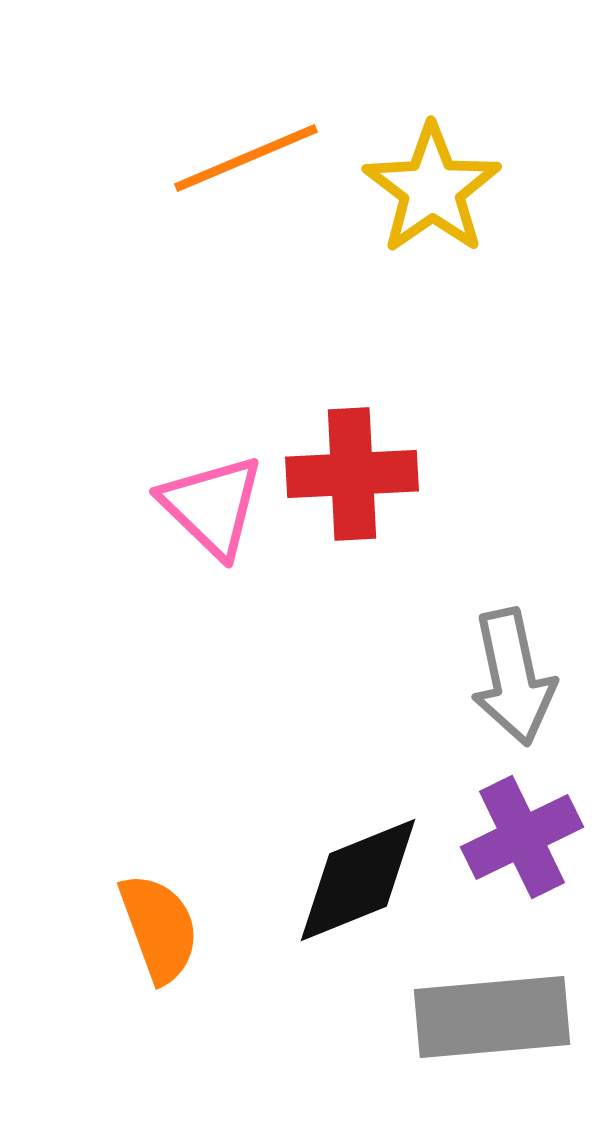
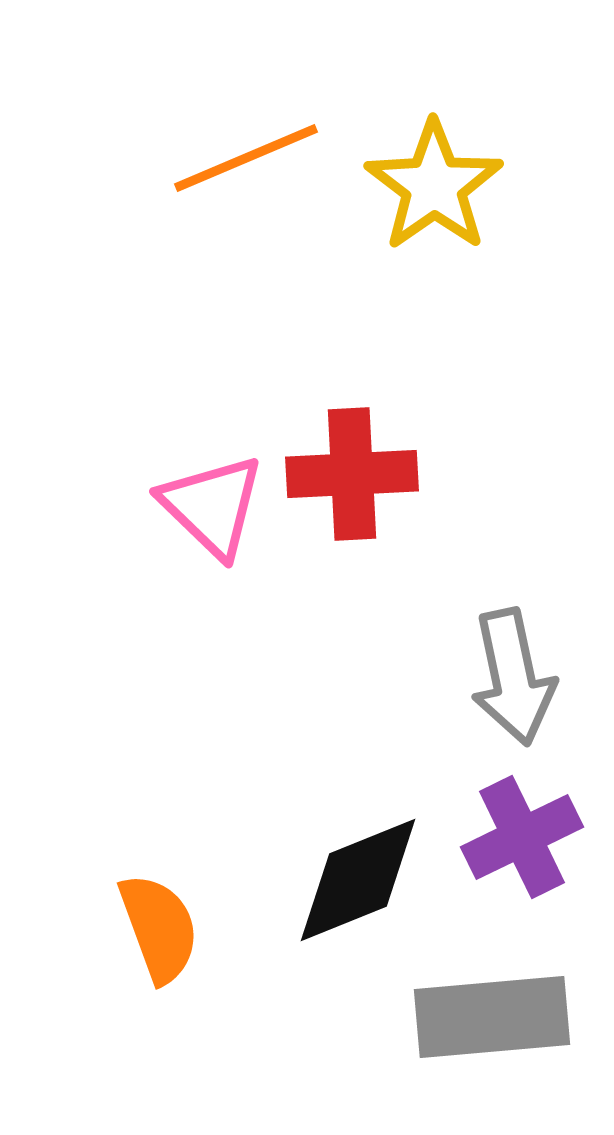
yellow star: moved 2 px right, 3 px up
